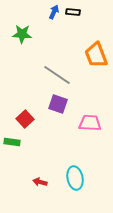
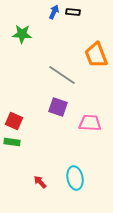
gray line: moved 5 px right
purple square: moved 3 px down
red square: moved 11 px left, 2 px down; rotated 24 degrees counterclockwise
red arrow: rotated 32 degrees clockwise
